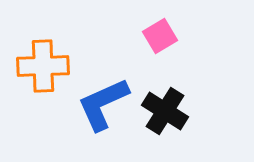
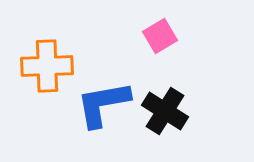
orange cross: moved 4 px right
blue L-shape: rotated 14 degrees clockwise
